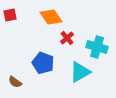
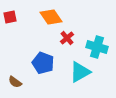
red square: moved 2 px down
